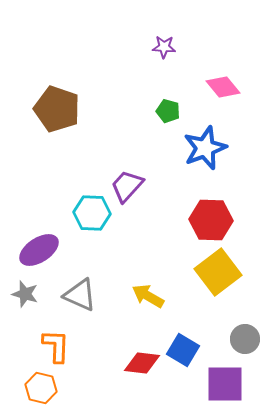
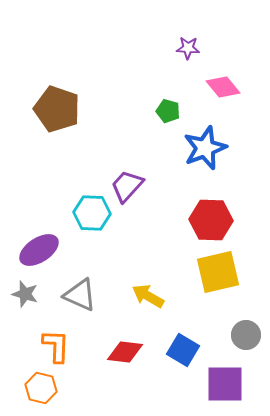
purple star: moved 24 px right, 1 px down
yellow square: rotated 24 degrees clockwise
gray circle: moved 1 px right, 4 px up
red diamond: moved 17 px left, 11 px up
